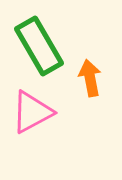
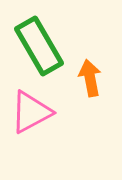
pink triangle: moved 1 px left
